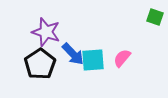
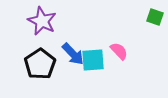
purple star: moved 4 px left, 11 px up; rotated 8 degrees clockwise
pink semicircle: moved 3 px left, 7 px up; rotated 96 degrees clockwise
